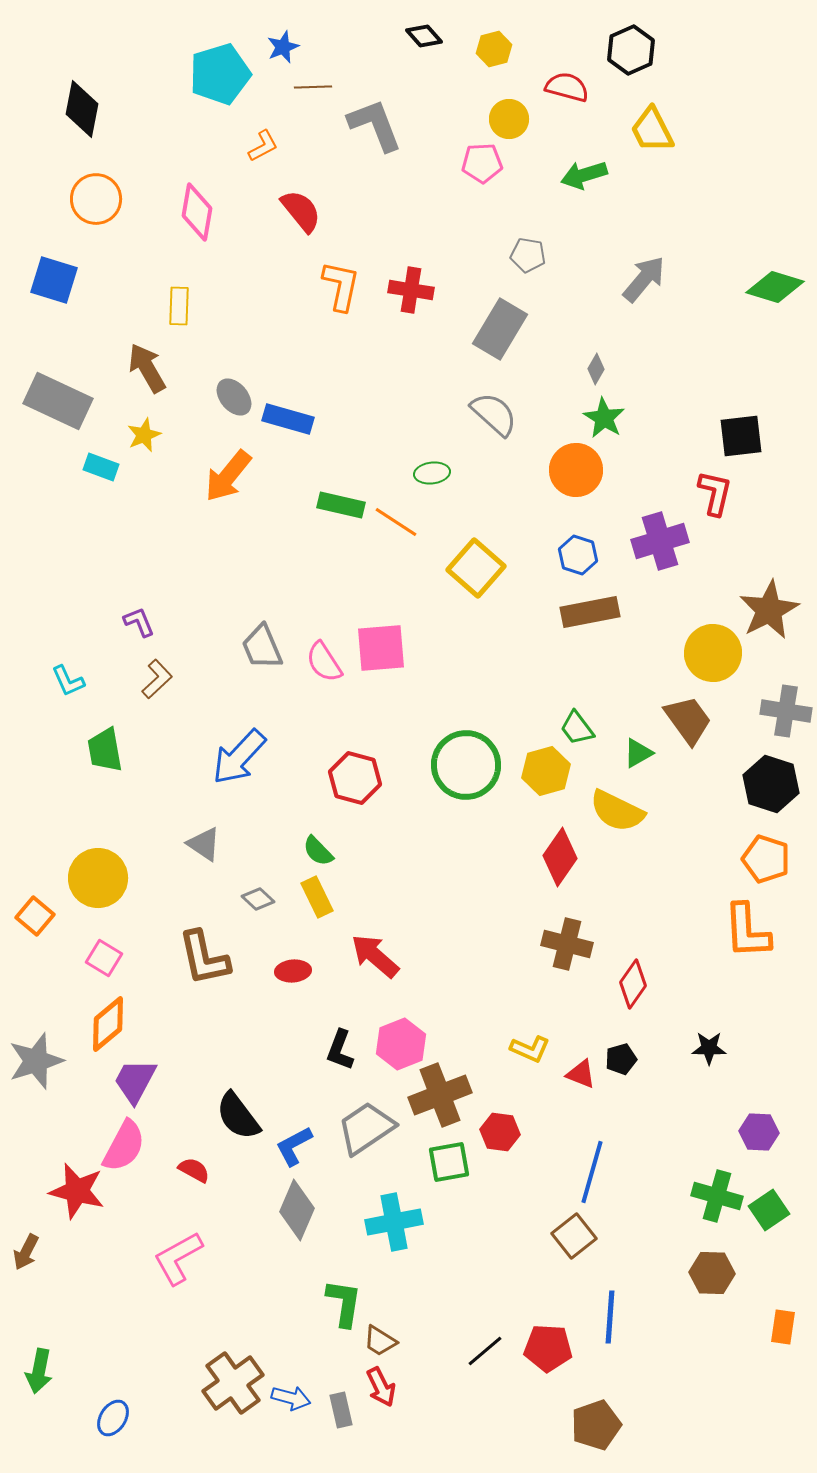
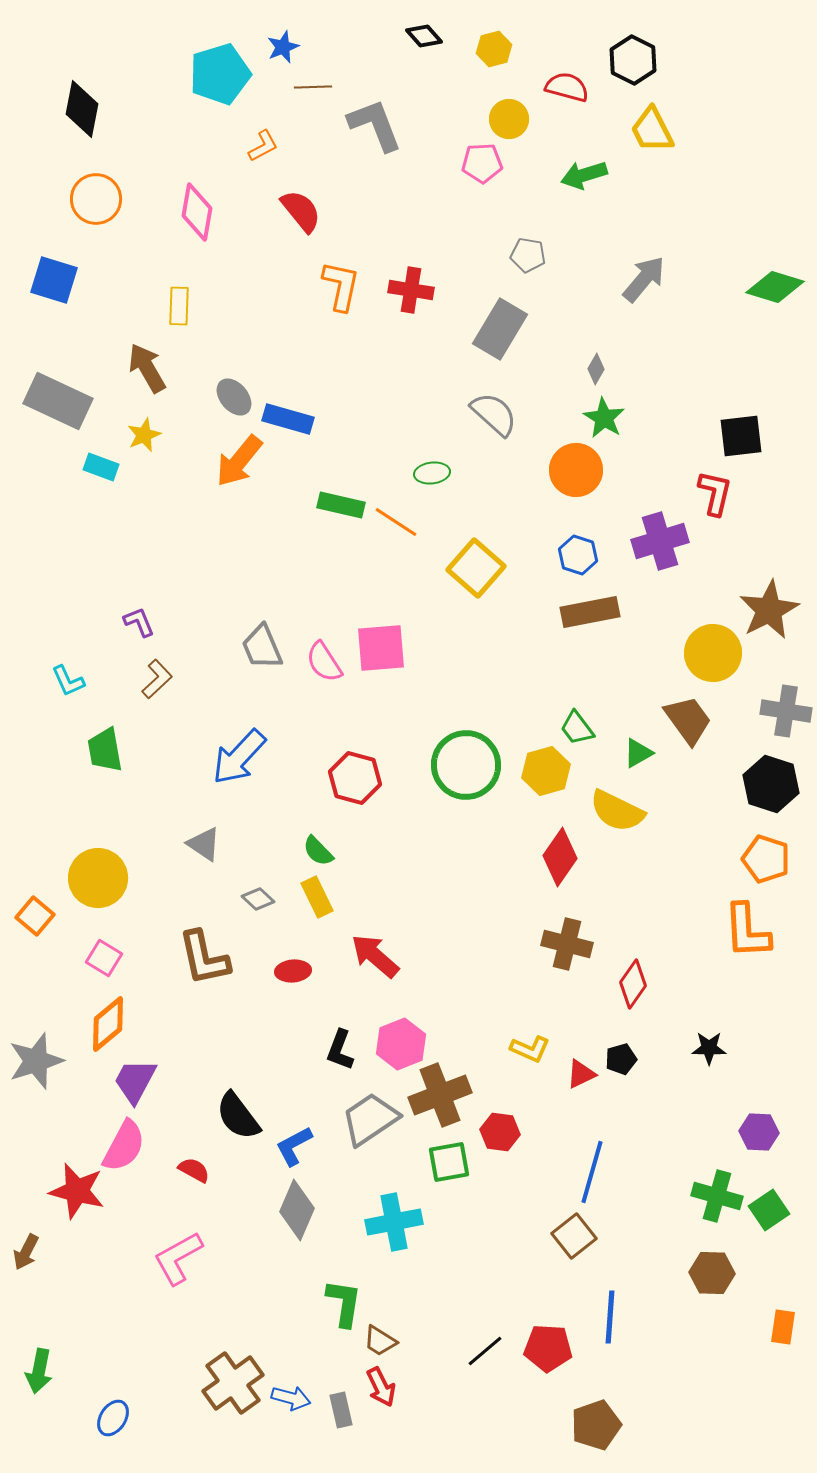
black hexagon at (631, 50): moved 2 px right, 10 px down; rotated 9 degrees counterclockwise
orange arrow at (228, 476): moved 11 px right, 15 px up
red triangle at (581, 1074): rotated 48 degrees counterclockwise
gray trapezoid at (366, 1128): moved 4 px right, 9 px up
